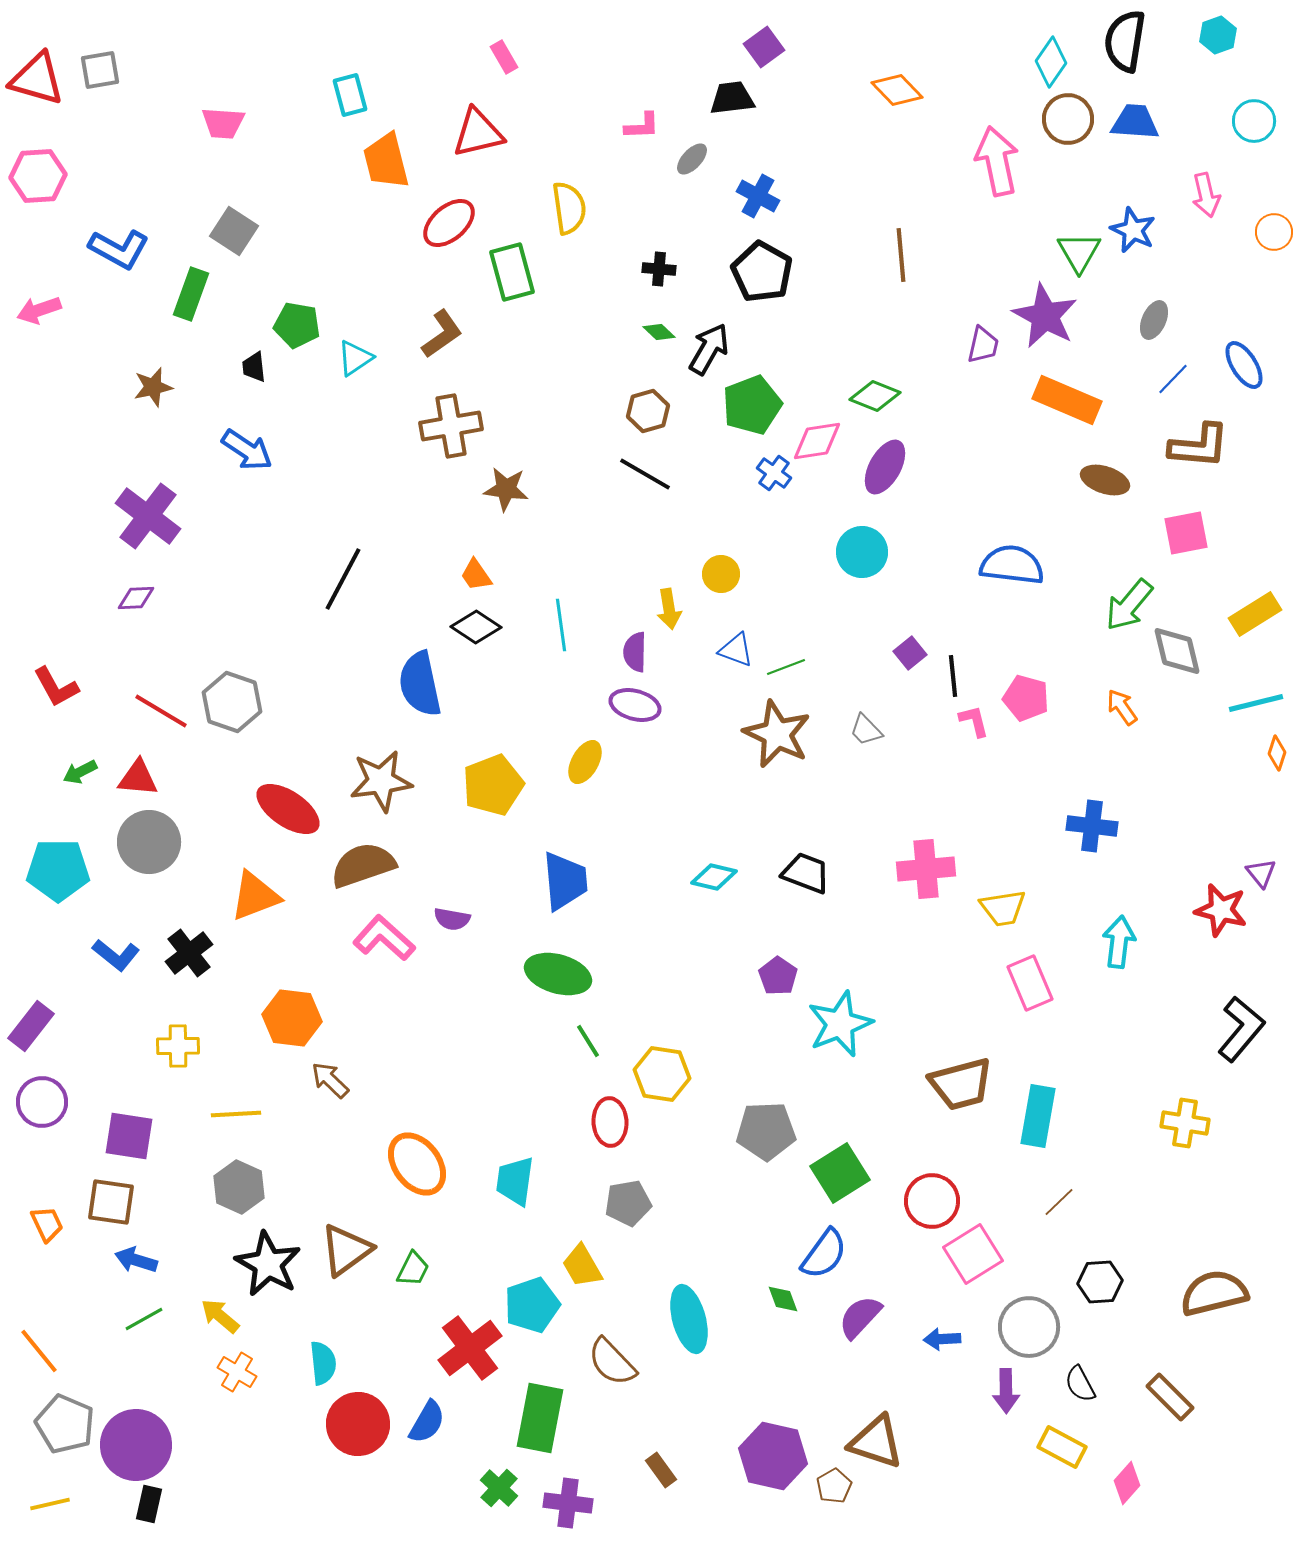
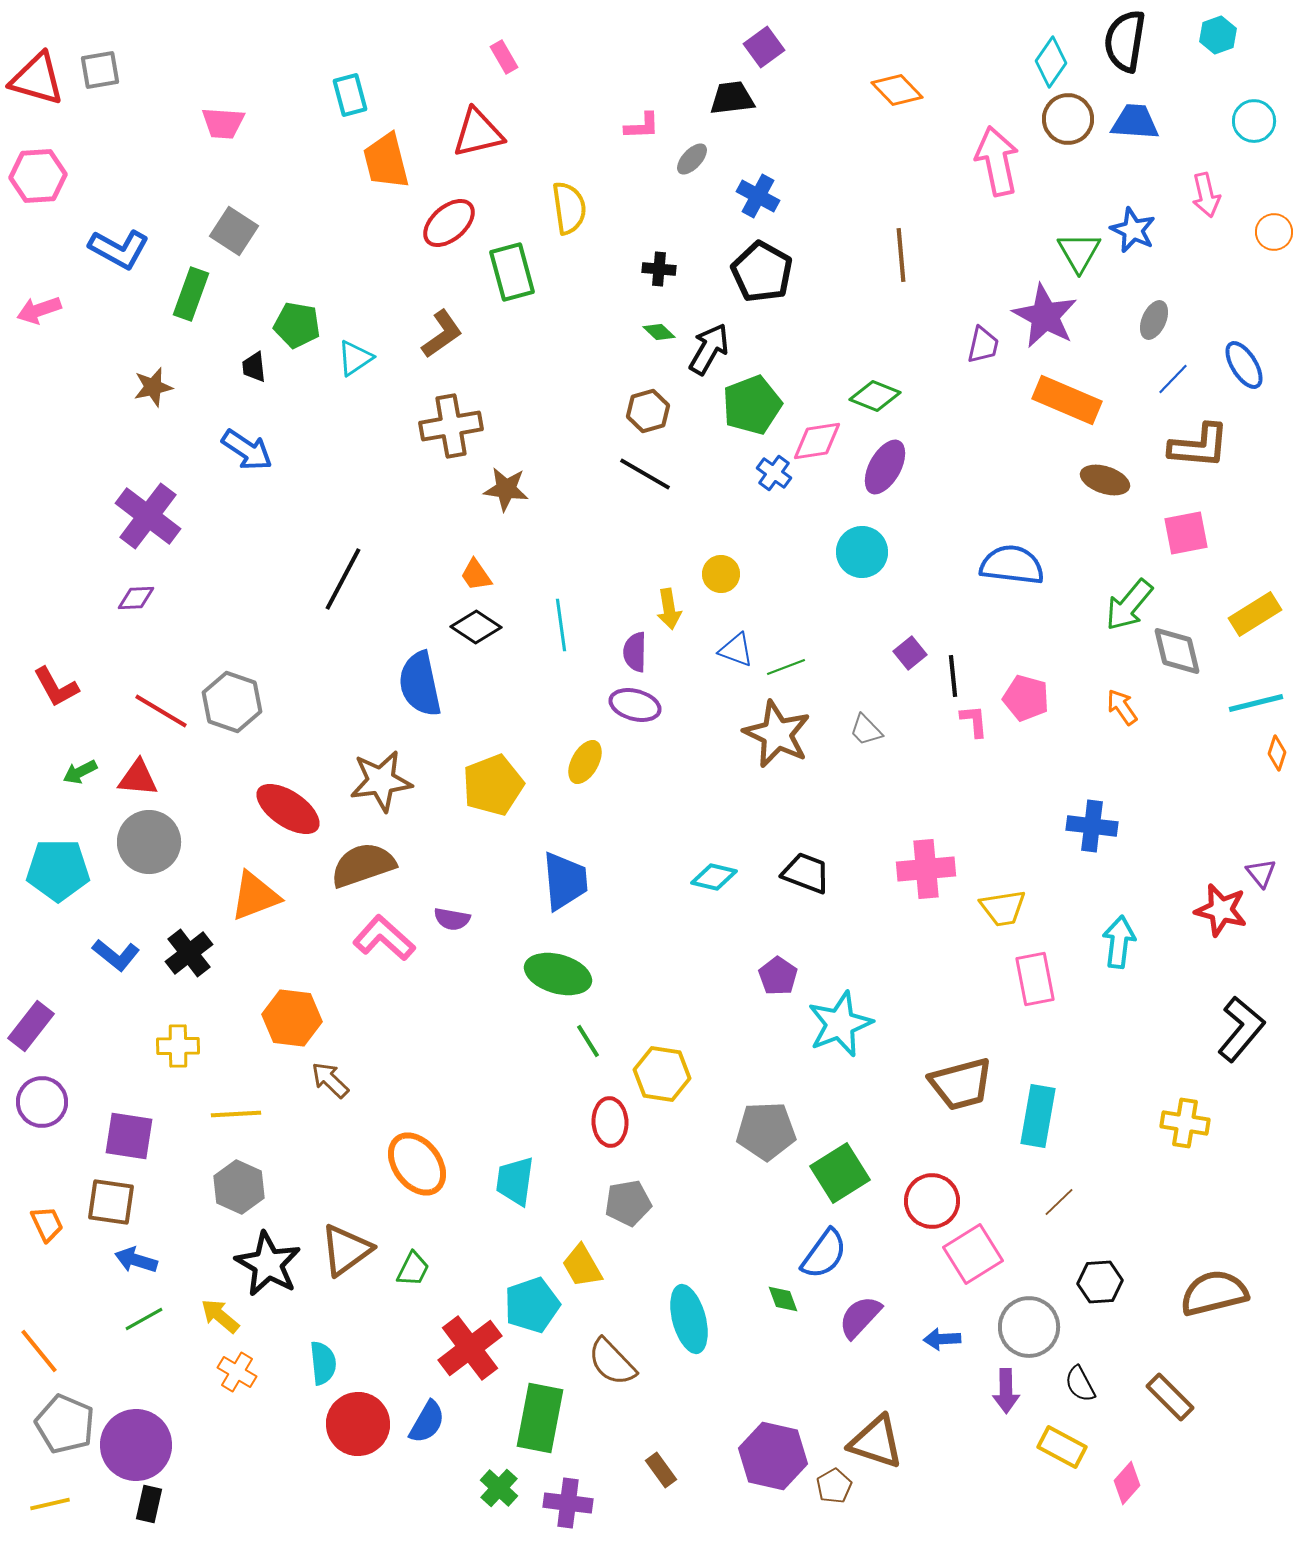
pink L-shape at (974, 721): rotated 9 degrees clockwise
pink rectangle at (1030, 983): moved 5 px right, 4 px up; rotated 12 degrees clockwise
